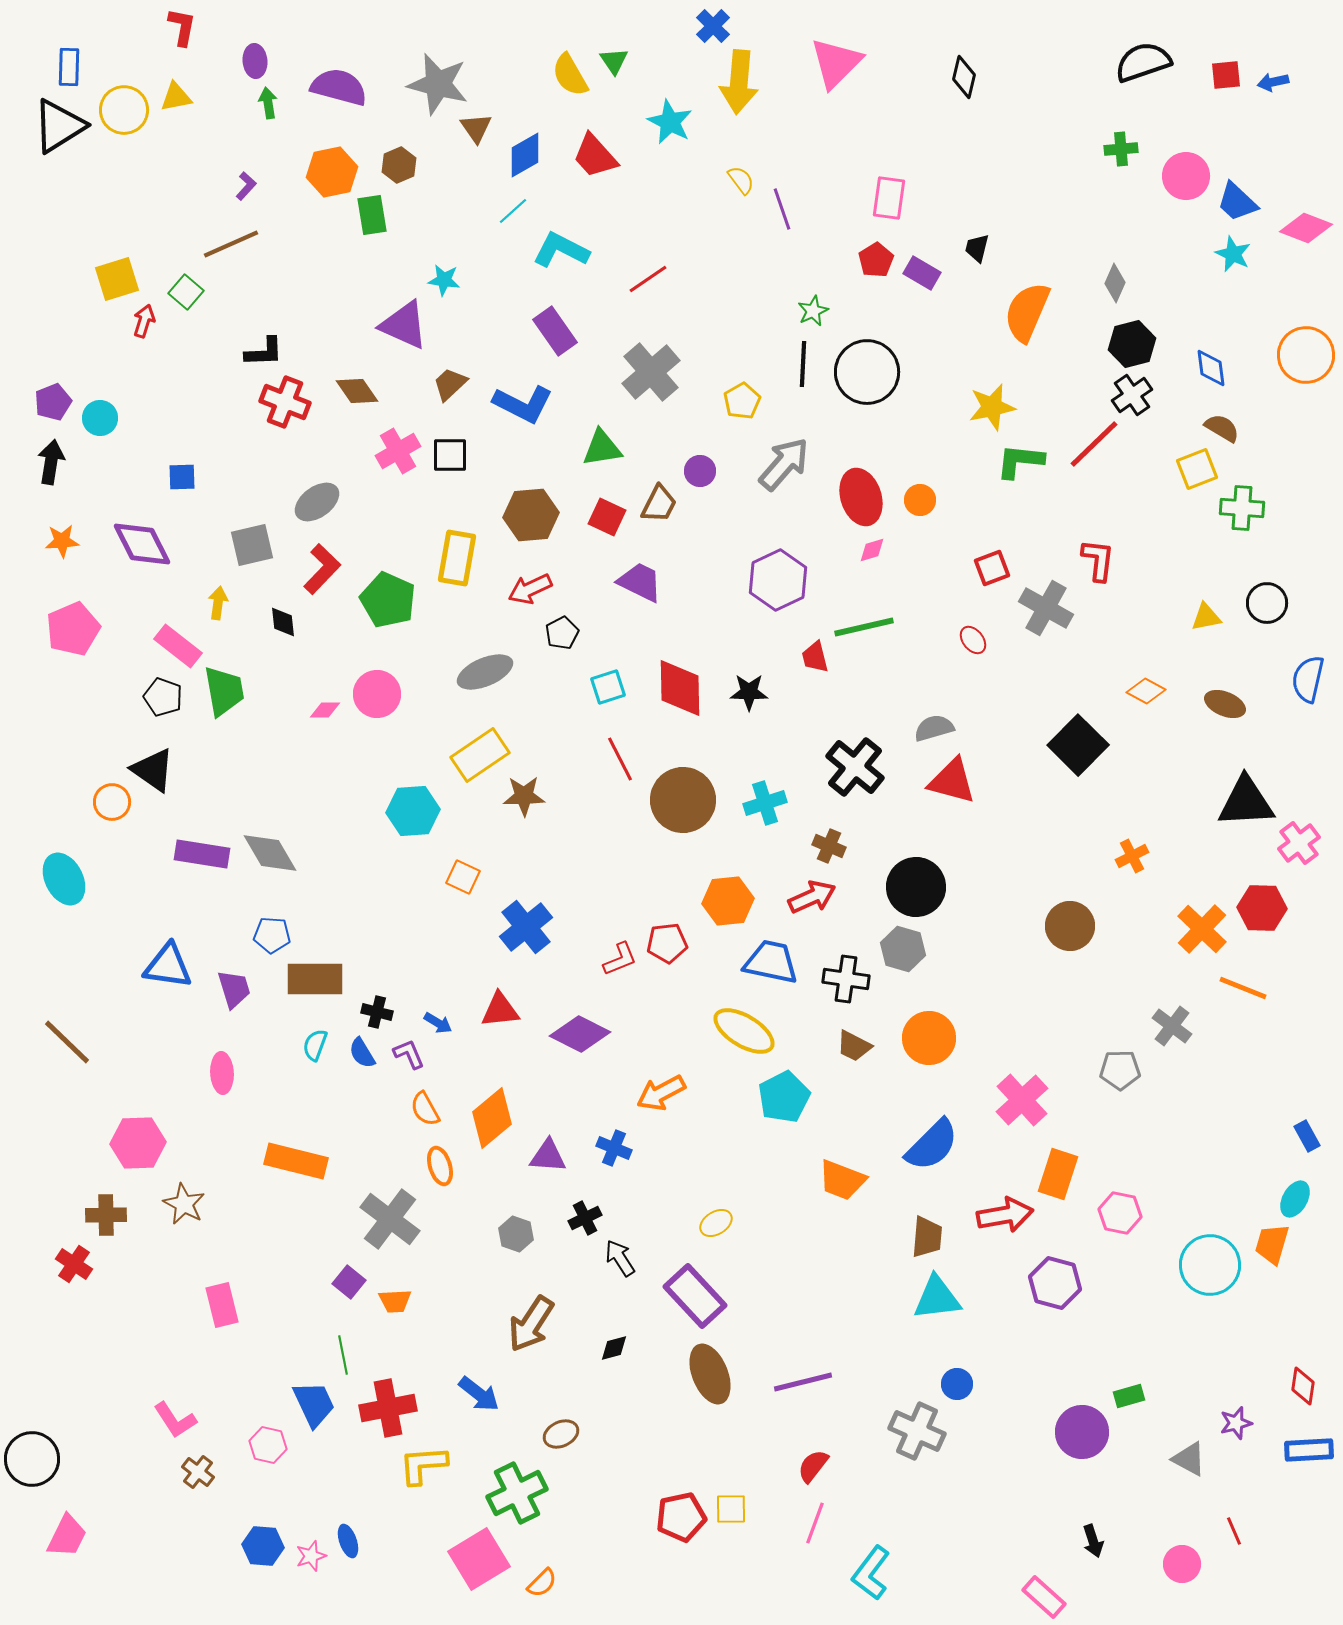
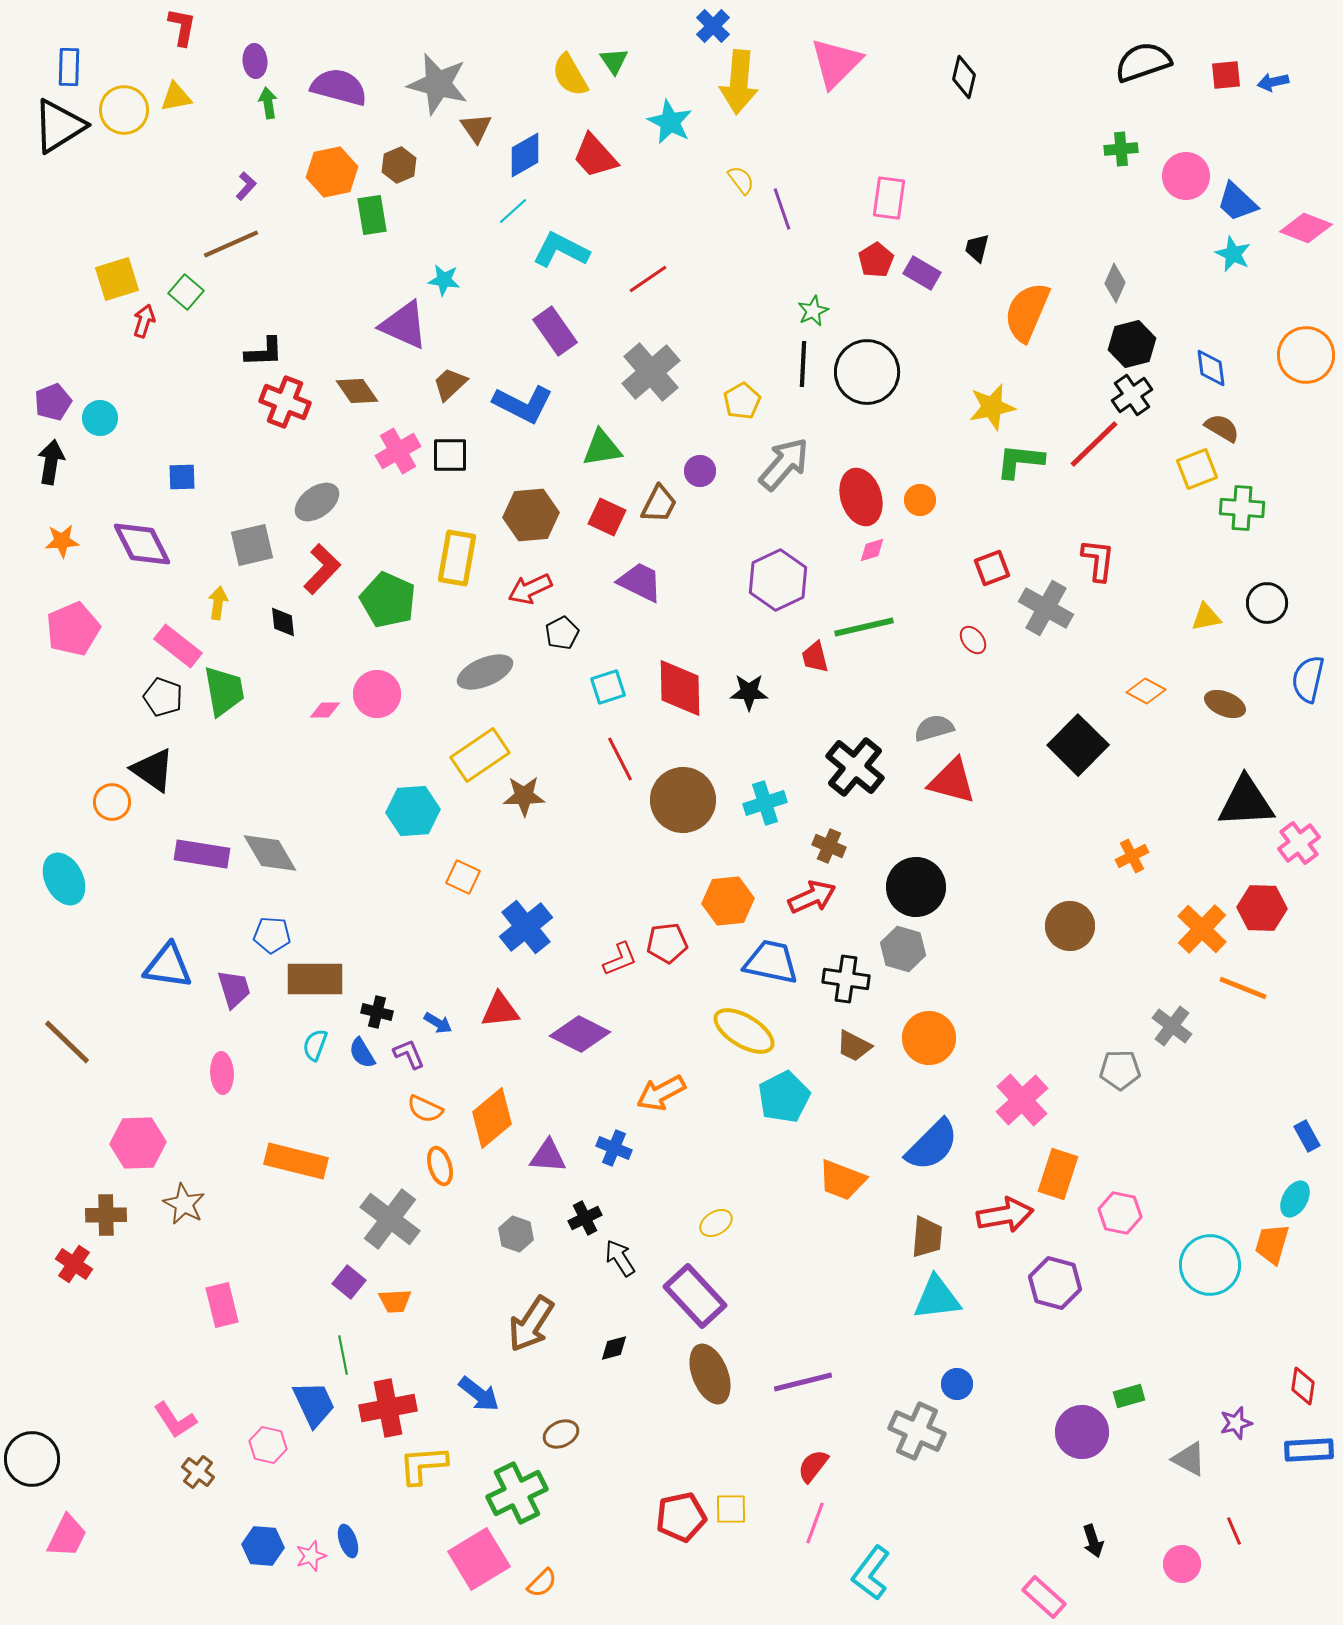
orange semicircle at (425, 1109): rotated 36 degrees counterclockwise
